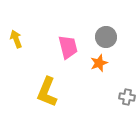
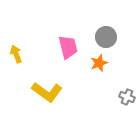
yellow arrow: moved 15 px down
yellow L-shape: rotated 76 degrees counterclockwise
gray cross: rotated 14 degrees clockwise
